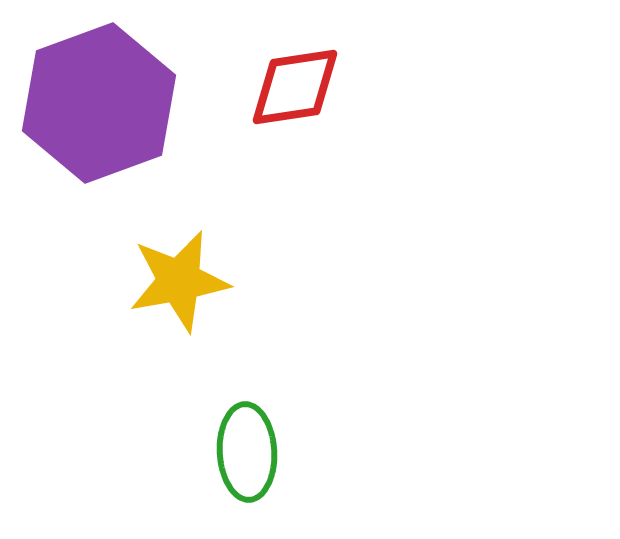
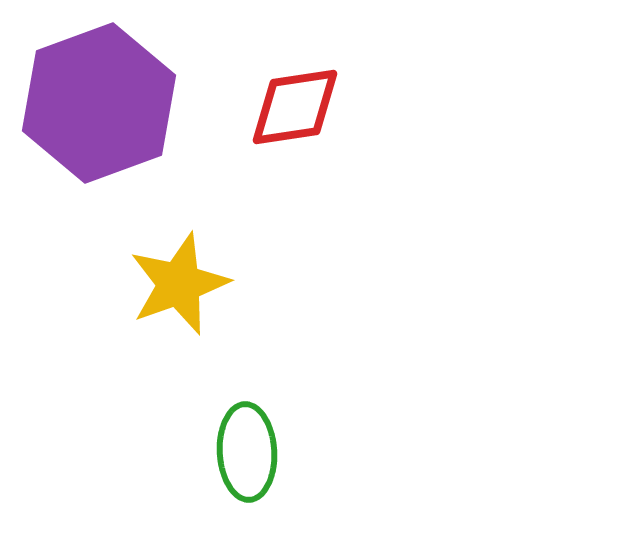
red diamond: moved 20 px down
yellow star: moved 3 px down; rotated 10 degrees counterclockwise
